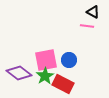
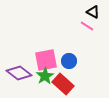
pink line: rotated 24 degrees clockwise
blue circle: moved 1 px down
red rectangle: rotated 15 degrees clockwise
